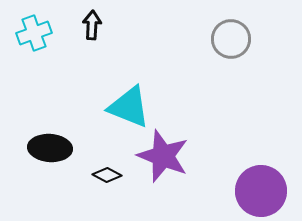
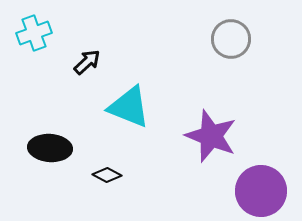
black arrow: moved 5 px left, 37 px down; rotated 44 degrees clockwise
purple star: moved 48 px right, 20 px up
